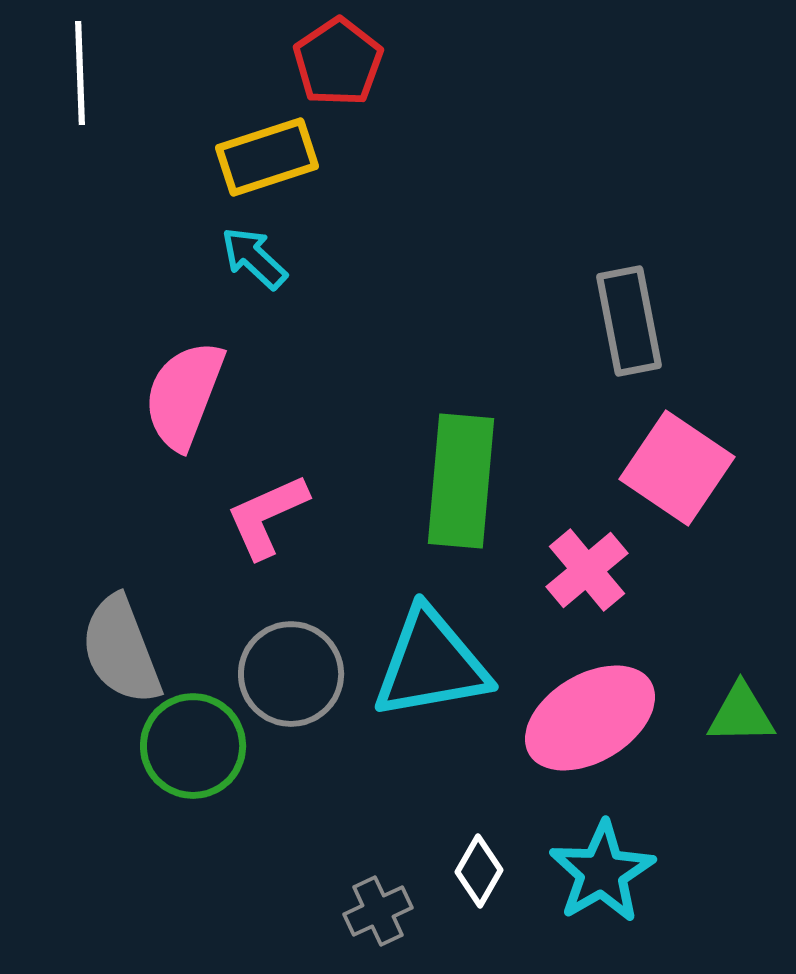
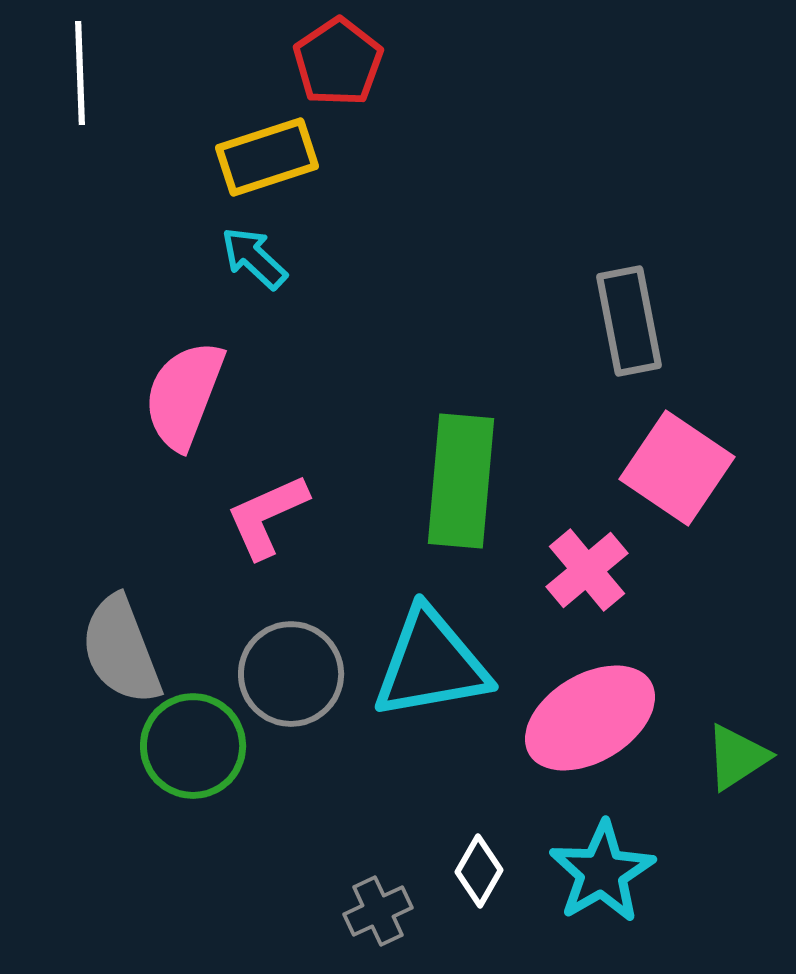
green triangle: moved 4 px left, 43 px down; rotated 32 degrees counterclockwise
